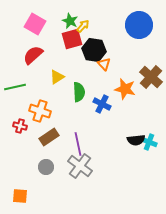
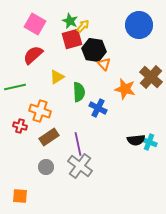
blue cross: moved 4 px left, 4 px down
